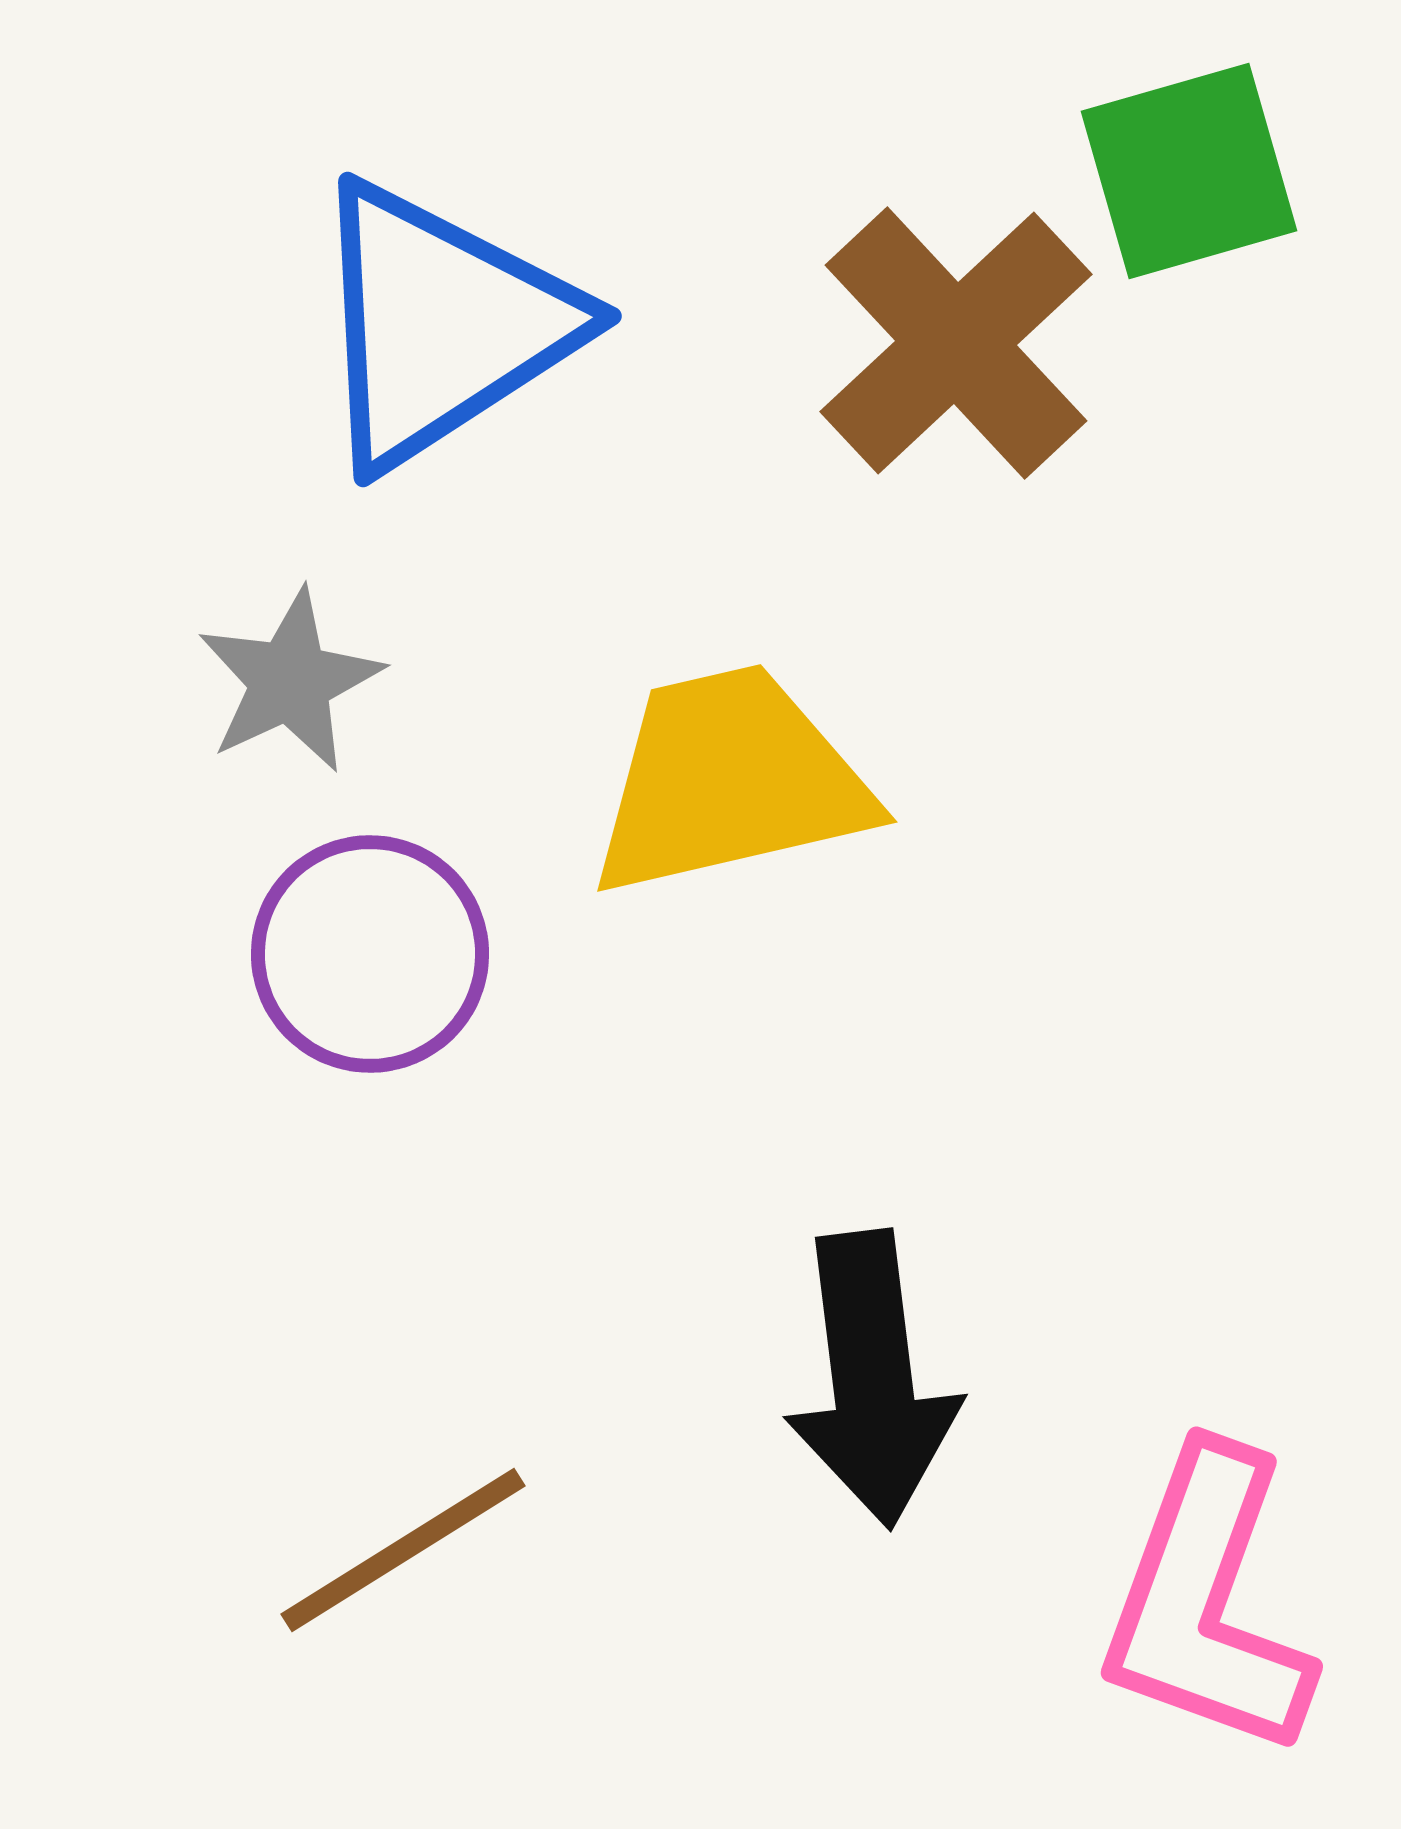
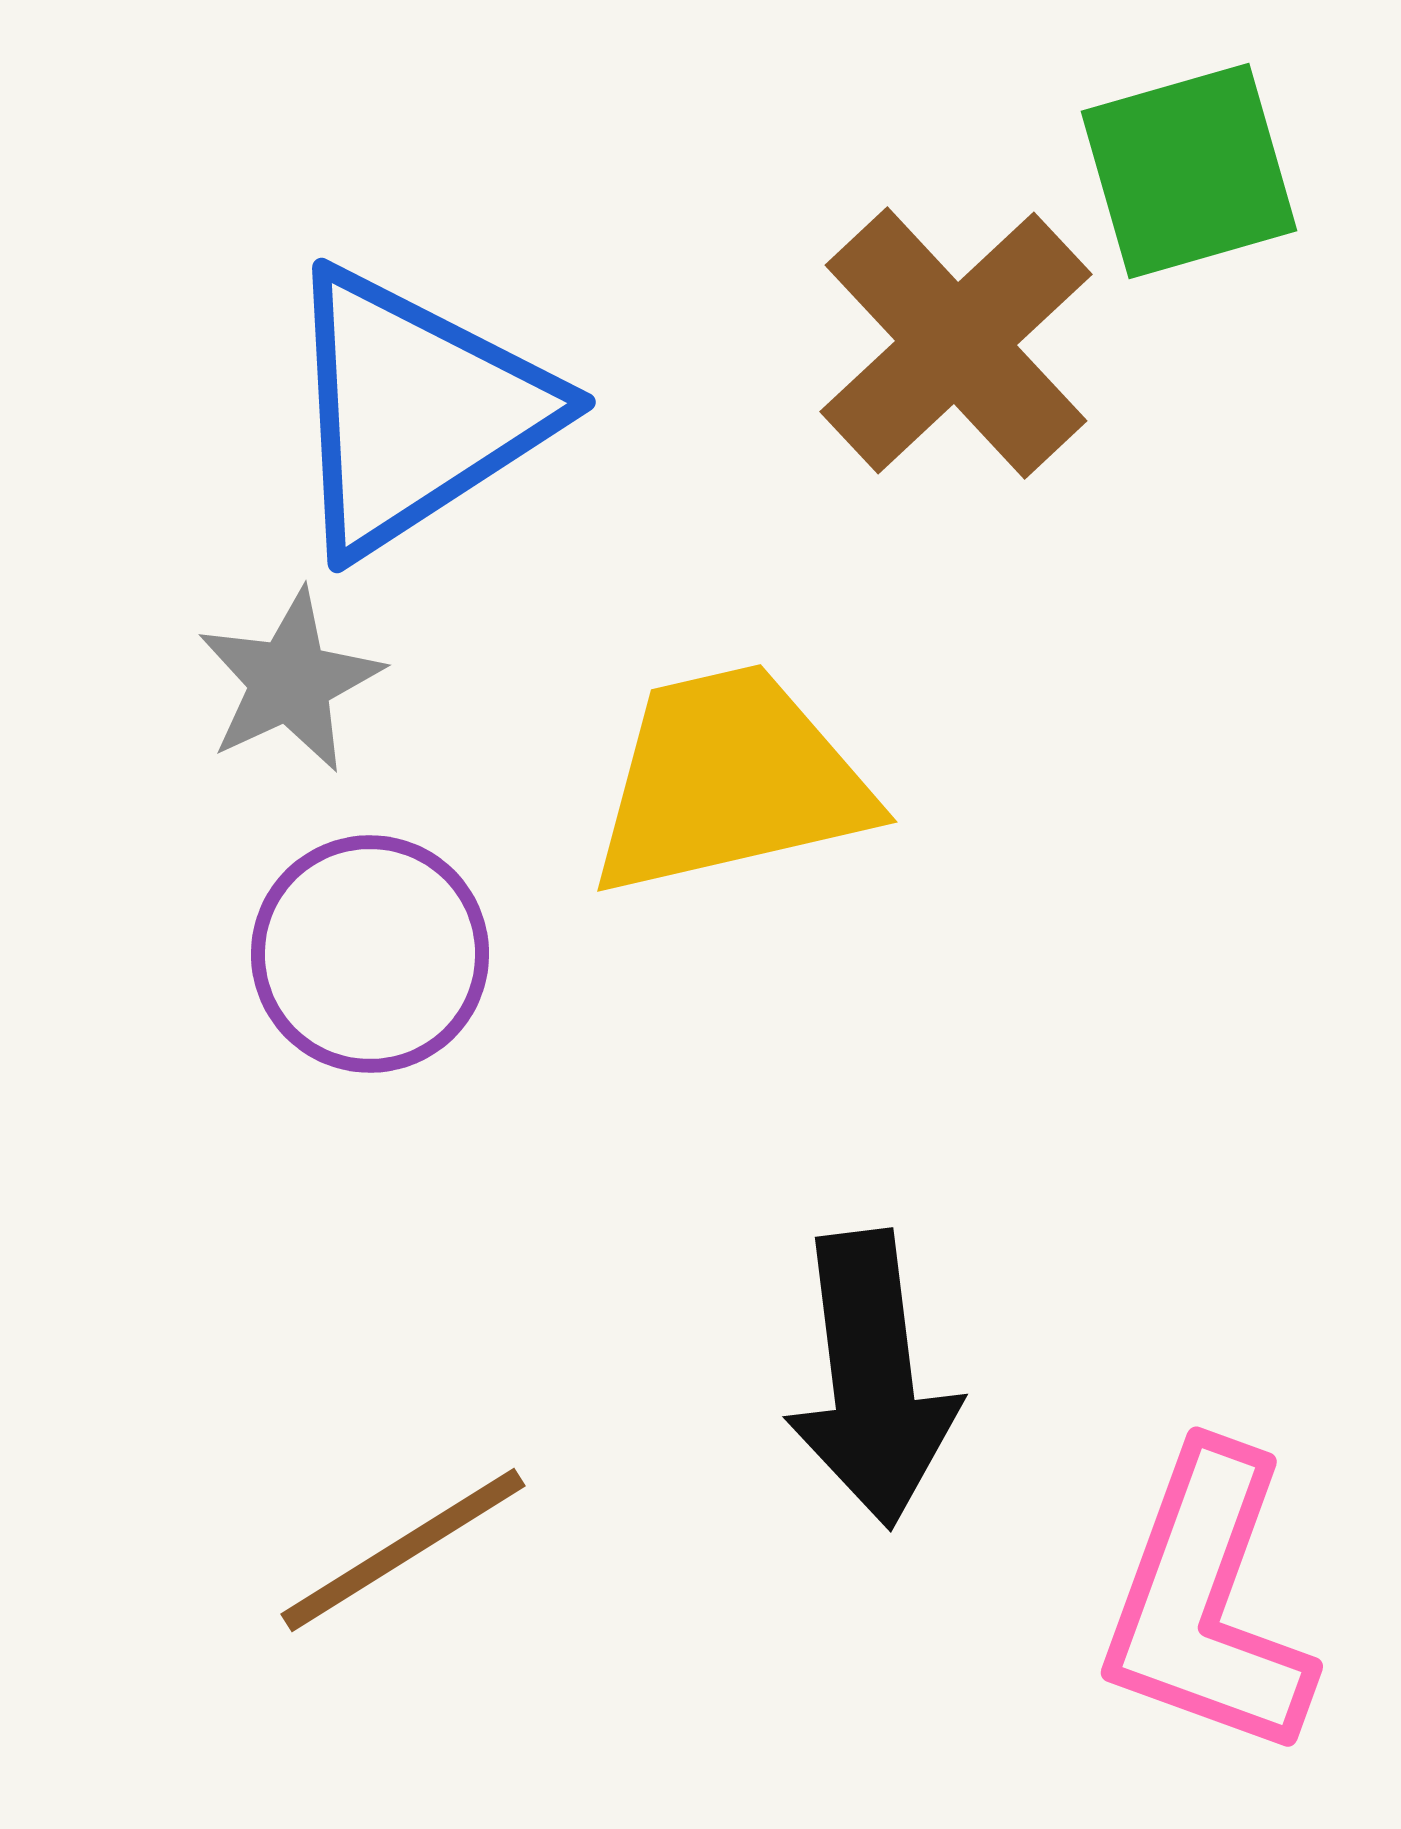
blue triangle: moved 26 px left, 86 px down
